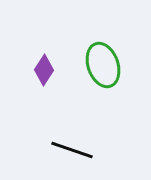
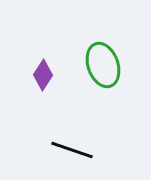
purple diamond: moved 1 px left, 5 px down
